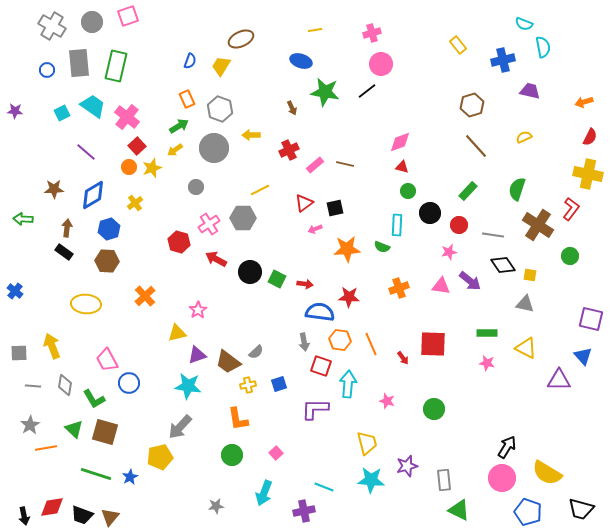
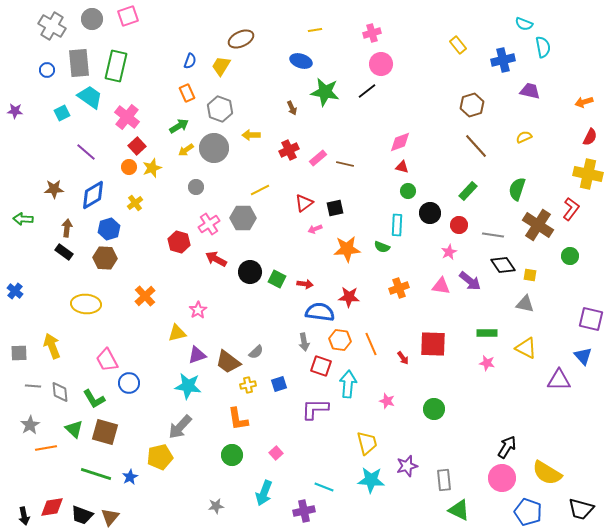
gray circle at (92, 22): moved 3 px up
orange rectangle at (187, 99): moved 6 px up
cyan trapezoid at (93, 106): moved 3 px left, 9 px up
yellow arrow at (175, 150): moved 11 px right
pink rectangle at (315, 165): moved 3 px right, 7 px up
pink star at (449, 252): rotated 14 degrees counterclockwise
brown hexagon at (107, 261): moved 2 px left, 3 px up
gray diamond at (65, 385): moved 5 px left, 7 px down; rotated 15 degrees counterclockwise
